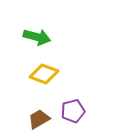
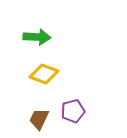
green arrow: rotated 12 degrees counterclockwise
brown trapezoid: rotated 35 degrees counterclockwise
